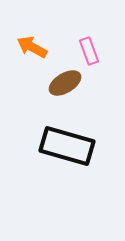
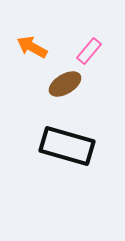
pink rectangle: rotated 60 degrees clockwise
brown ellipse: moved 1 px down
